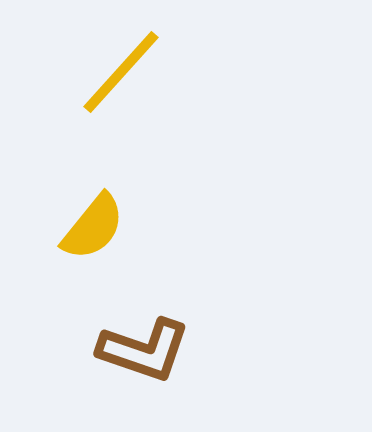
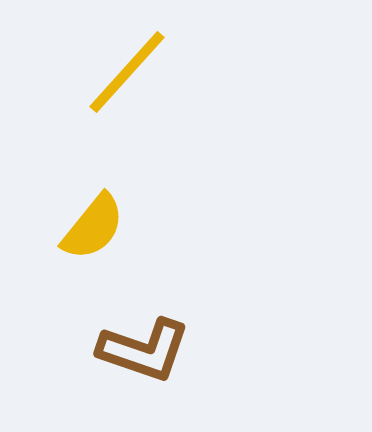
yellow line: moved 6 px right
